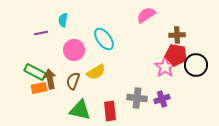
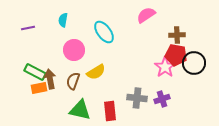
purple line: moved 13 px left, 5 px up
cyan ellipse: moved 7 px up
black circle: moved 2 px left, 2 px up
